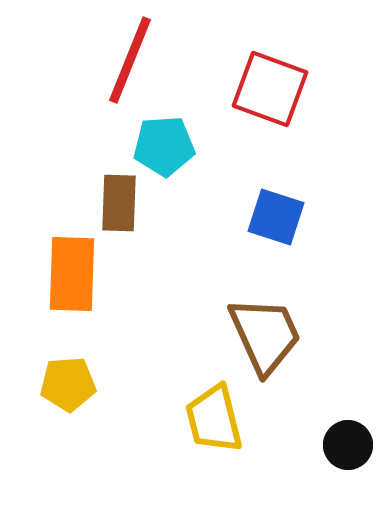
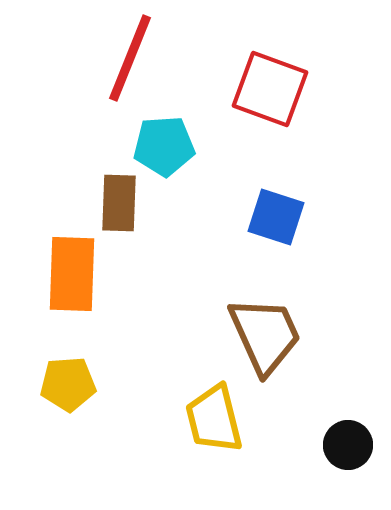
red line: moved 2 px up
